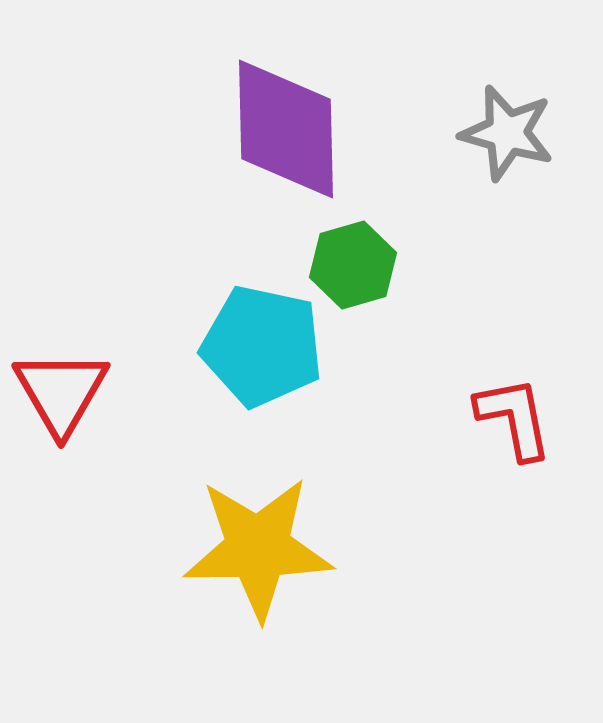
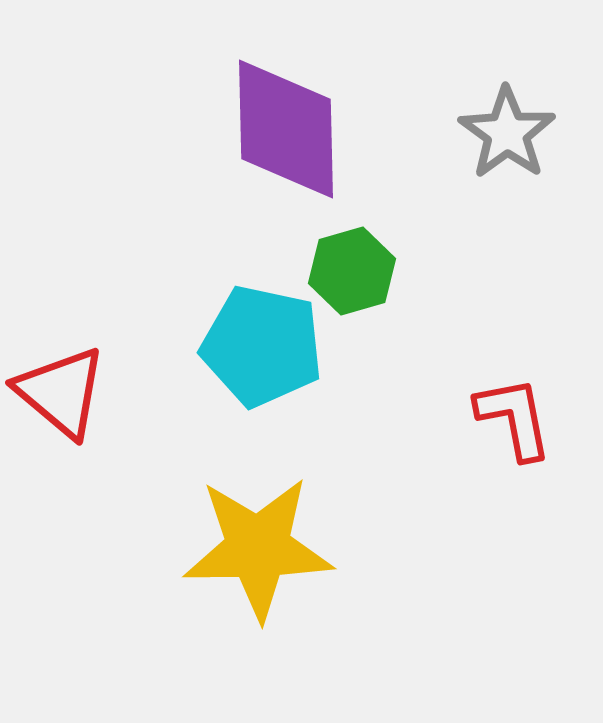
gray star: rotated 20 degrees clockwise
green hexagon: moved 1 px left, 6 px down
red triangle: rotated 20 degrees counterclockwise
